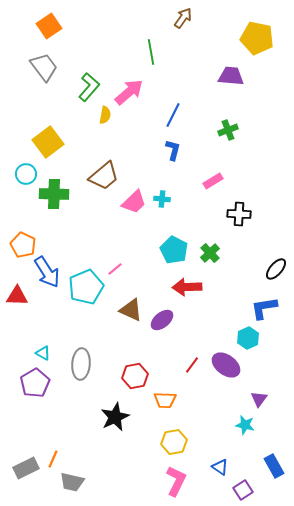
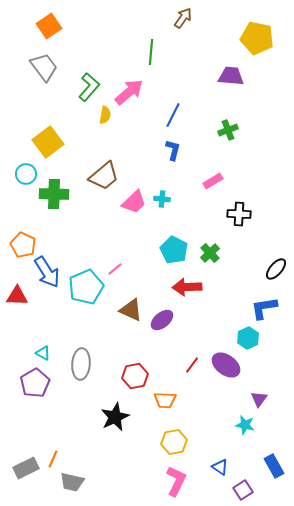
green line at (151, 52): rotated 15 degrees clockwise
